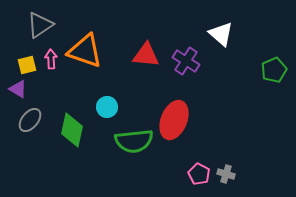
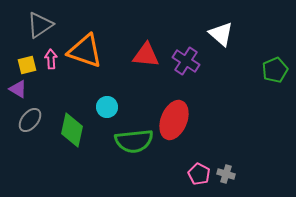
green pentagon: moved 1 px right
